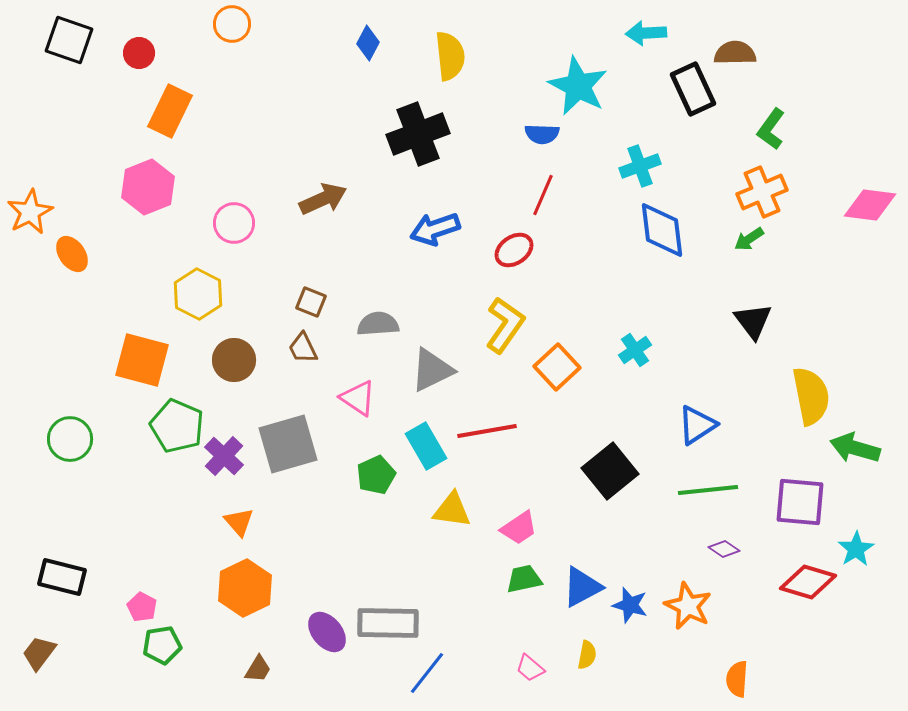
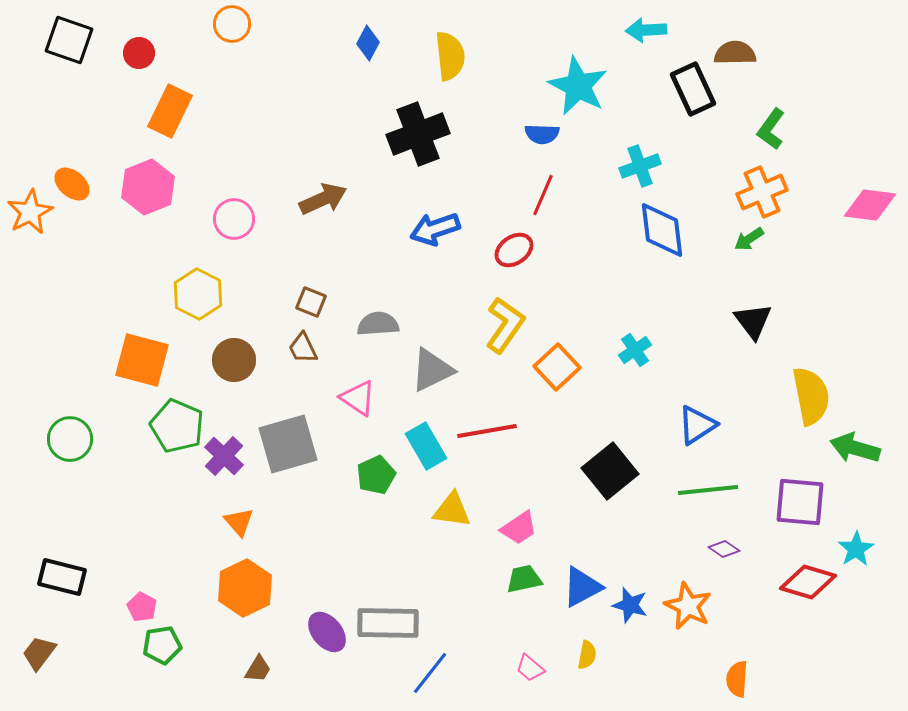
cyan arrow at (646, 33): moved 3 px up
pink circle at (234, 223): moved 4 px up
orange ellipse at (72, 254): moved 70 px up; rotated 15 degrees counterclockwise
blue line at (427, 673): moved 3 px right
